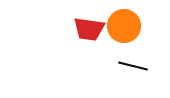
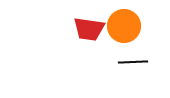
black line: moved 4 px up; rotated 16 degrees counterclockwise
